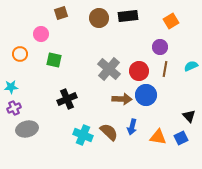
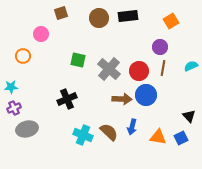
orange circle: moved 3 px right, 2 px down
green square: moved 24 px right
brown line: moved 2 px left, 1 px up
